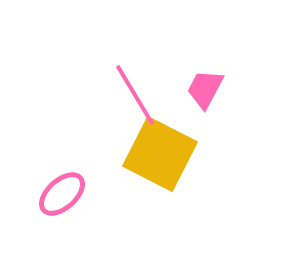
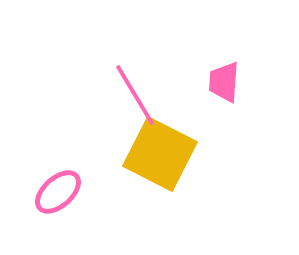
pink trapezoid: moved 19 px right, 7 px up; rotated 24 degrees counterclockwise
pink ellipse: moved 4 px left, 2 px up
